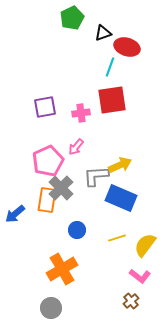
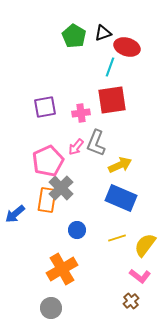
green pentagon: moved 2 px right, 18 px down; rotated 15 degrees counterclockwise
gray L-shape: moved 33 px up; rotated 64 degrees counterclockwise
